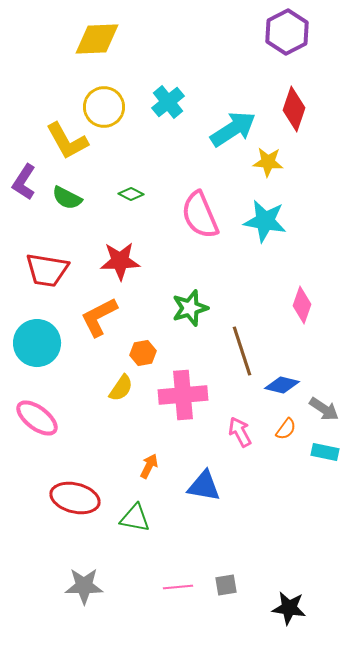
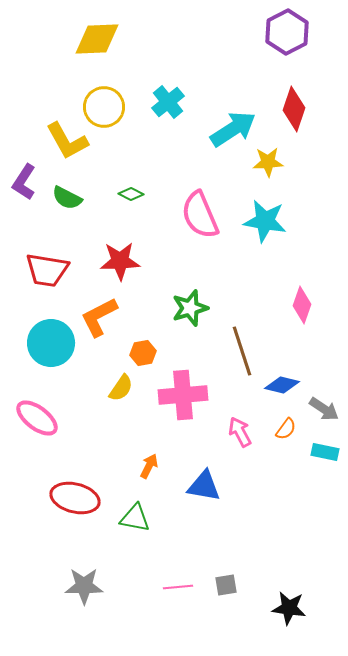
yellow star: rotated 8 degrees counterclockwise
cyan circle: moved 14 px right
